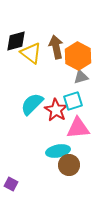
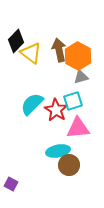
black diamond: rotated 30 degrees counterclockwise
brown arrow: moved 3 px right, 3 px down
